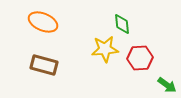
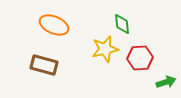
orange ellipse: moved 11 px right, 3 px down
yellow star: rotated 8 degrees counterclockwise
green arrow: moved 1 px left, 3 px up; rotated 54 degrees counterclockwise
